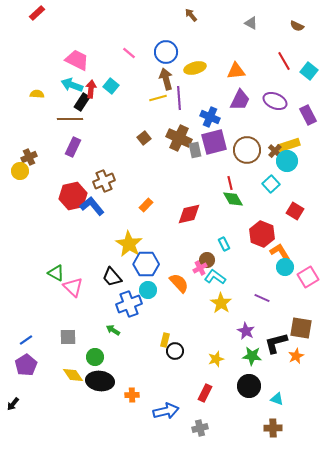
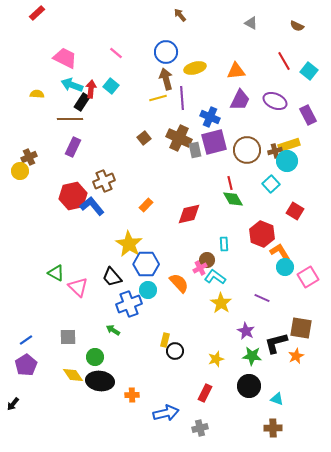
brown arrow at (191, 15): moved 11 px left
pink line at (129, 53): moved 13 px left
pink trapezoid at (77, 60): moved 12 px left, 2 px up
purple line at (179, 98): moved 3 px right
brown cross at (275, 151): rotated 32 degrees clockwise
cyan rectangle at (224, 244): rotated 24 degrees clockwise
pink triangle at (73, 287): moved 5 px right
blue arrow at (166, 411): moved 2 px down
